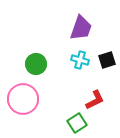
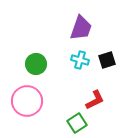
pink circle: moved 4 px right, 2 px down
